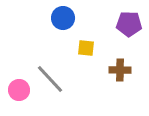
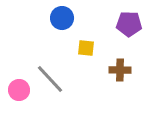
blue circle: moved 1 px left
